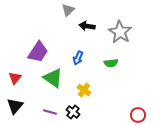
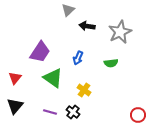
gray star: rotated 15 degrees clockwise
purple trapezoid: moved 2 px right
